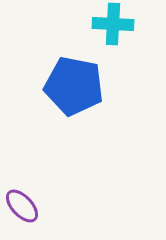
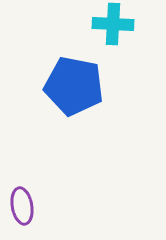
purple ellipse: rotated 33 degrees clockwise
